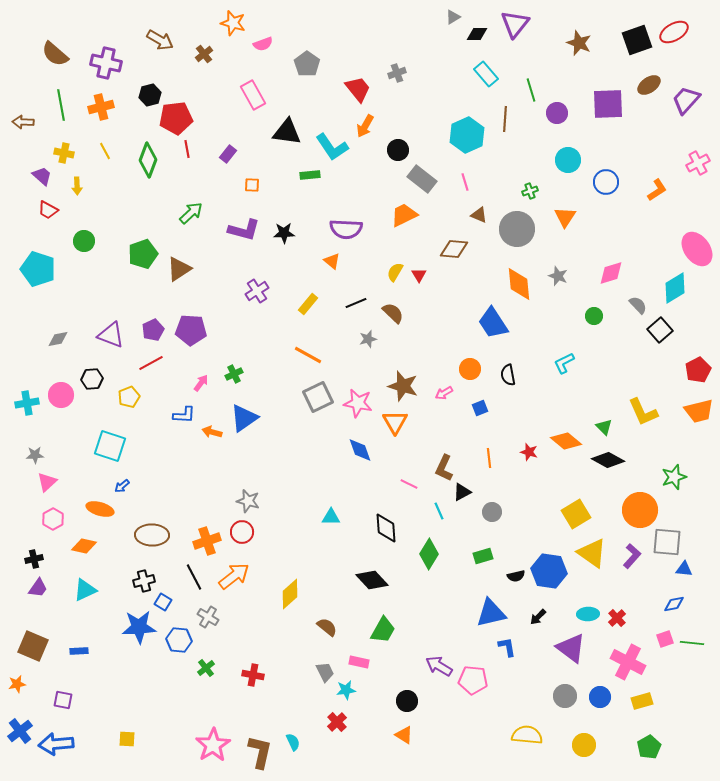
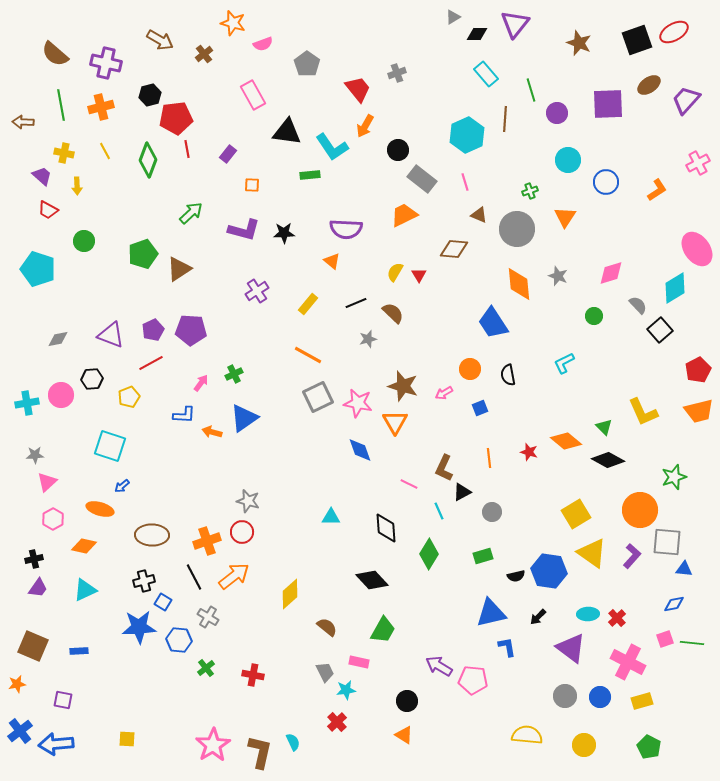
green pentagon at (649, 747): rotated 15 degrees counterclockwise
